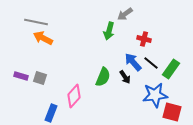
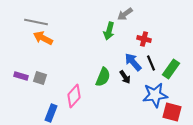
black line: rotated 28 degrees clockwise
